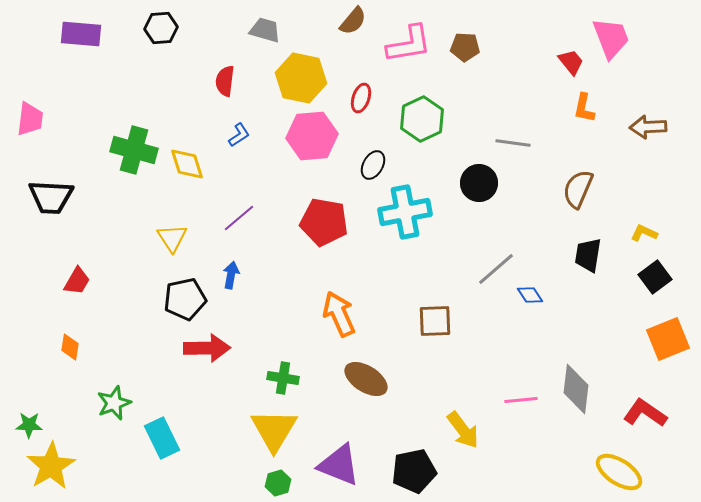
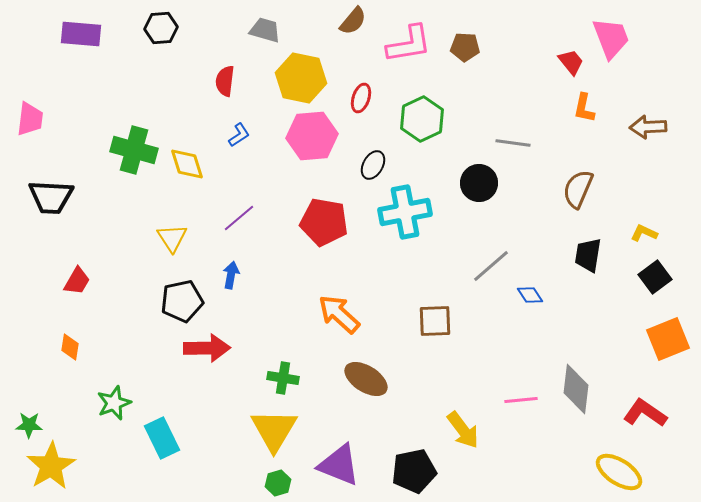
gray line at (496, 269): moved 5 px left, 3 px up
black pentagon at (185, 299): moved 3 px left, 2 px down
orange arrow at (339, 314): rotated 24 degrees counterclockwise
